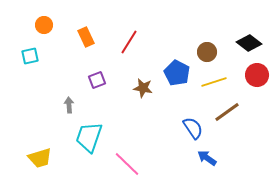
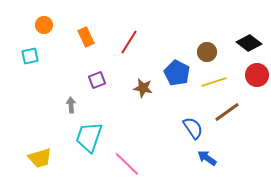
gray arrow: moved 2 px right
